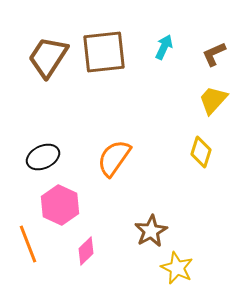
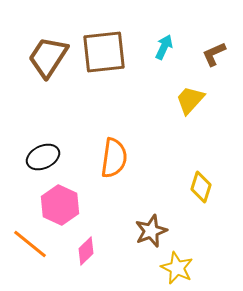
yellow trapezoid: moved 23 px left
yellow diamond: moved 35 px down
orange semicircle: rotated 153 degrees clockwise
brown star: rotated 8 degrees clockwise
orange line: moved 2 px right; rotated 30 degrees counterclockwise
